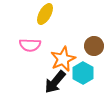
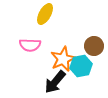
cyan hexagon: moved 2 px left, 7 px up; rotated 20 degrees clockwise
